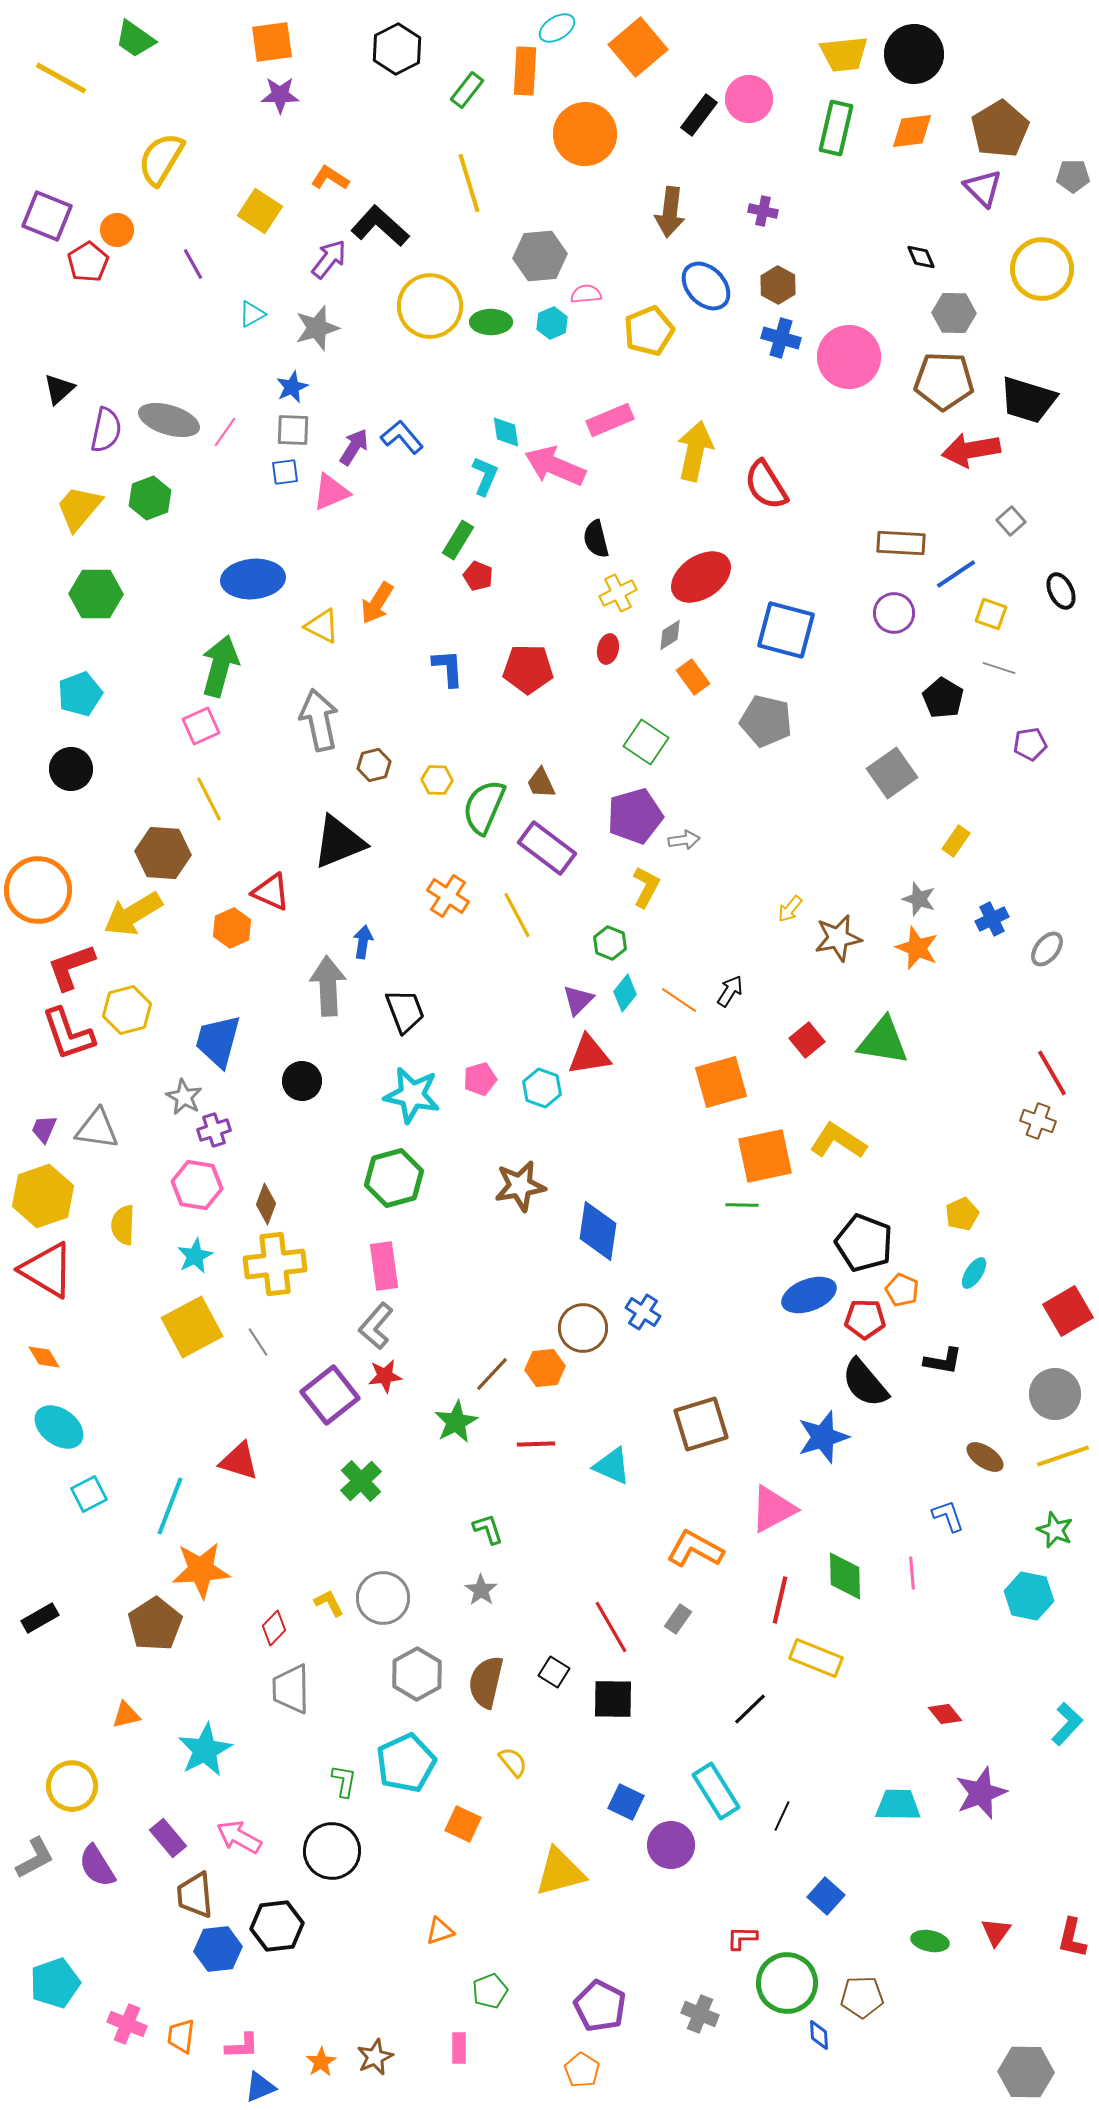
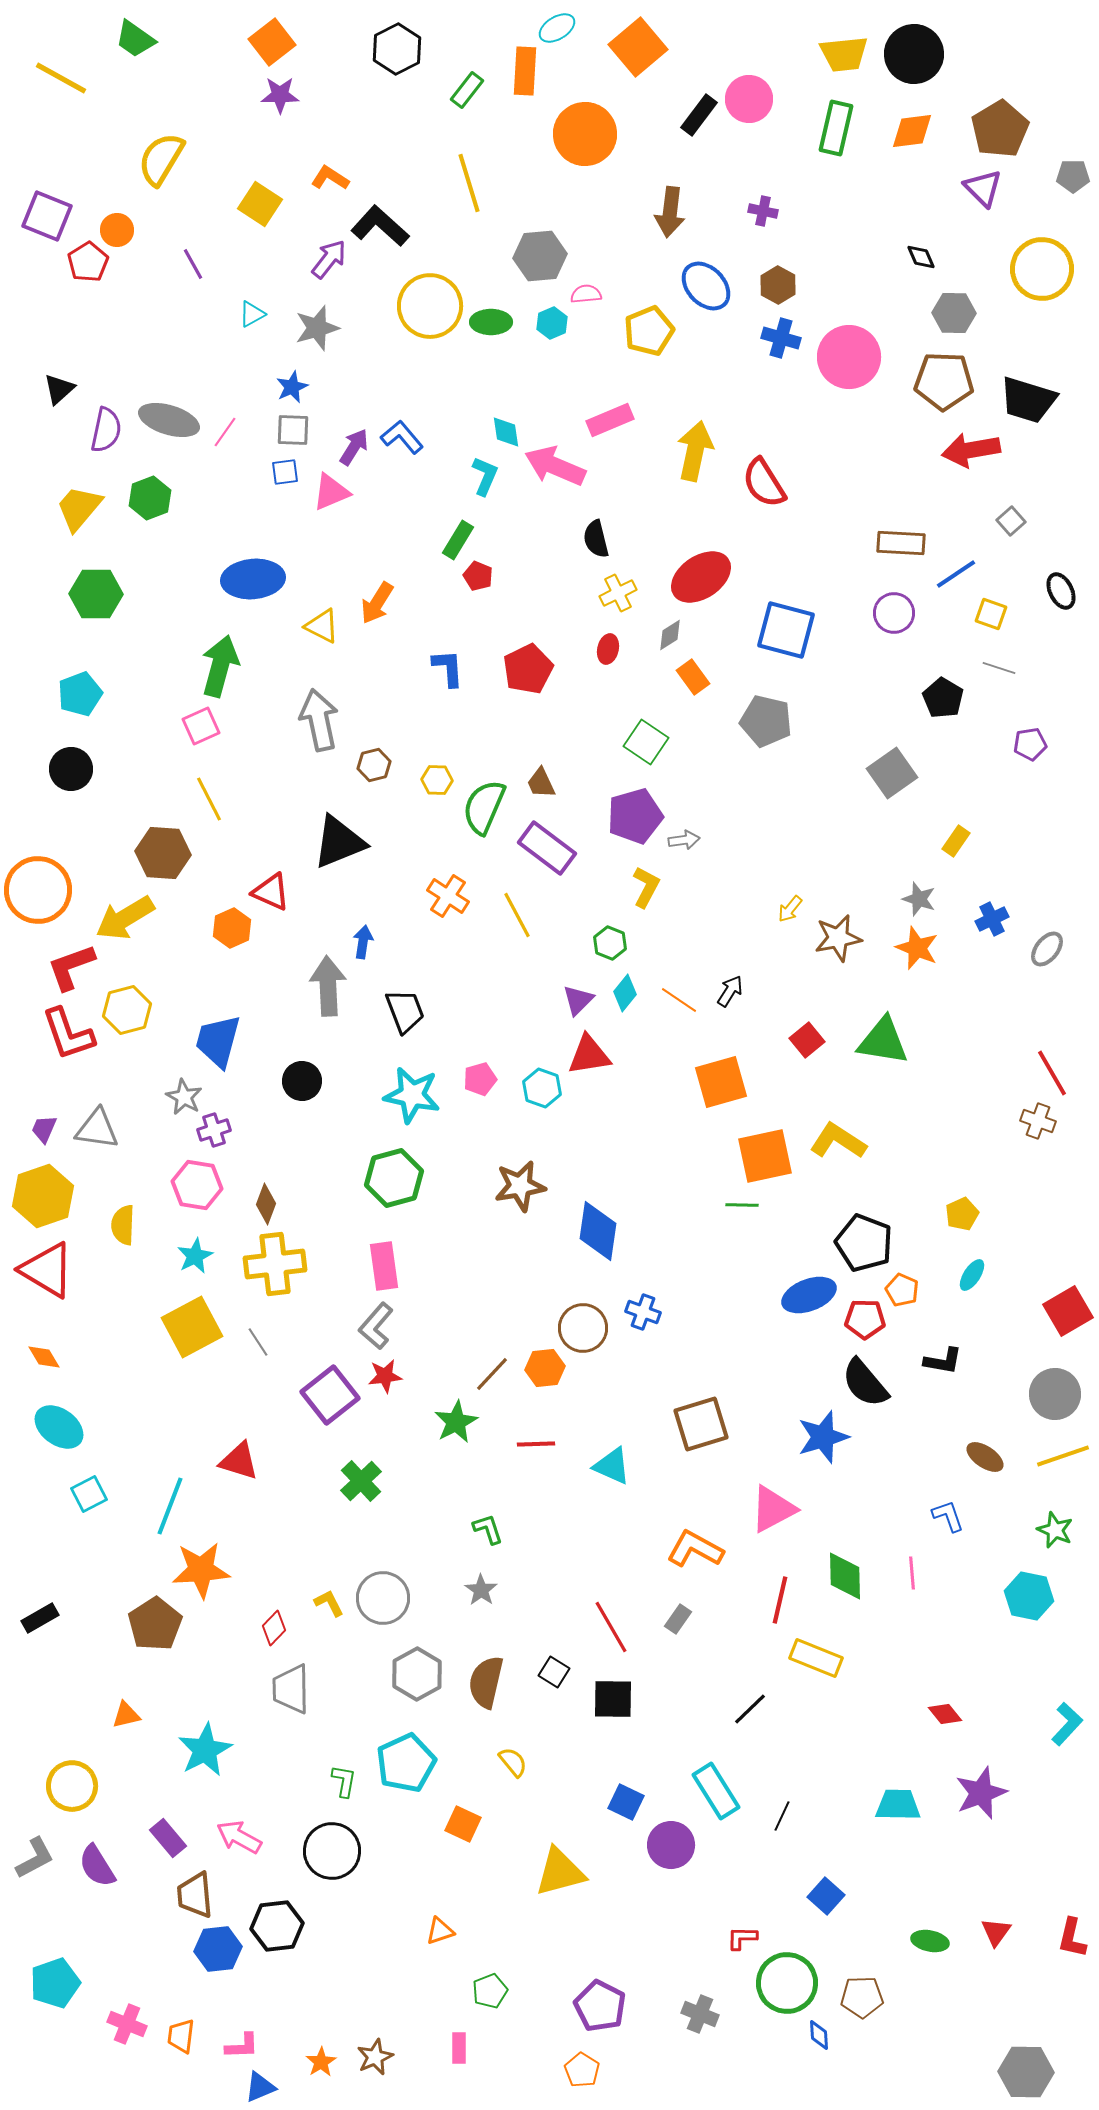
orange square at (272, 42): rotated 30 degrees counterclockwise
yellow square at (260, 211): moved 7 px up
red semicircle at (766, 485): moved 2 px left, 2 px up
red pentagon at (528, 669): rotated 27 degrees counterclockwise
yellow arrow at (133, 914): moved 8 px left, 4 px down
cyan ellipse at (974, 1273): moved 2 px left, 2 px down
blue cross at (643, 1312): rotated 12 degrees counterclockwise
